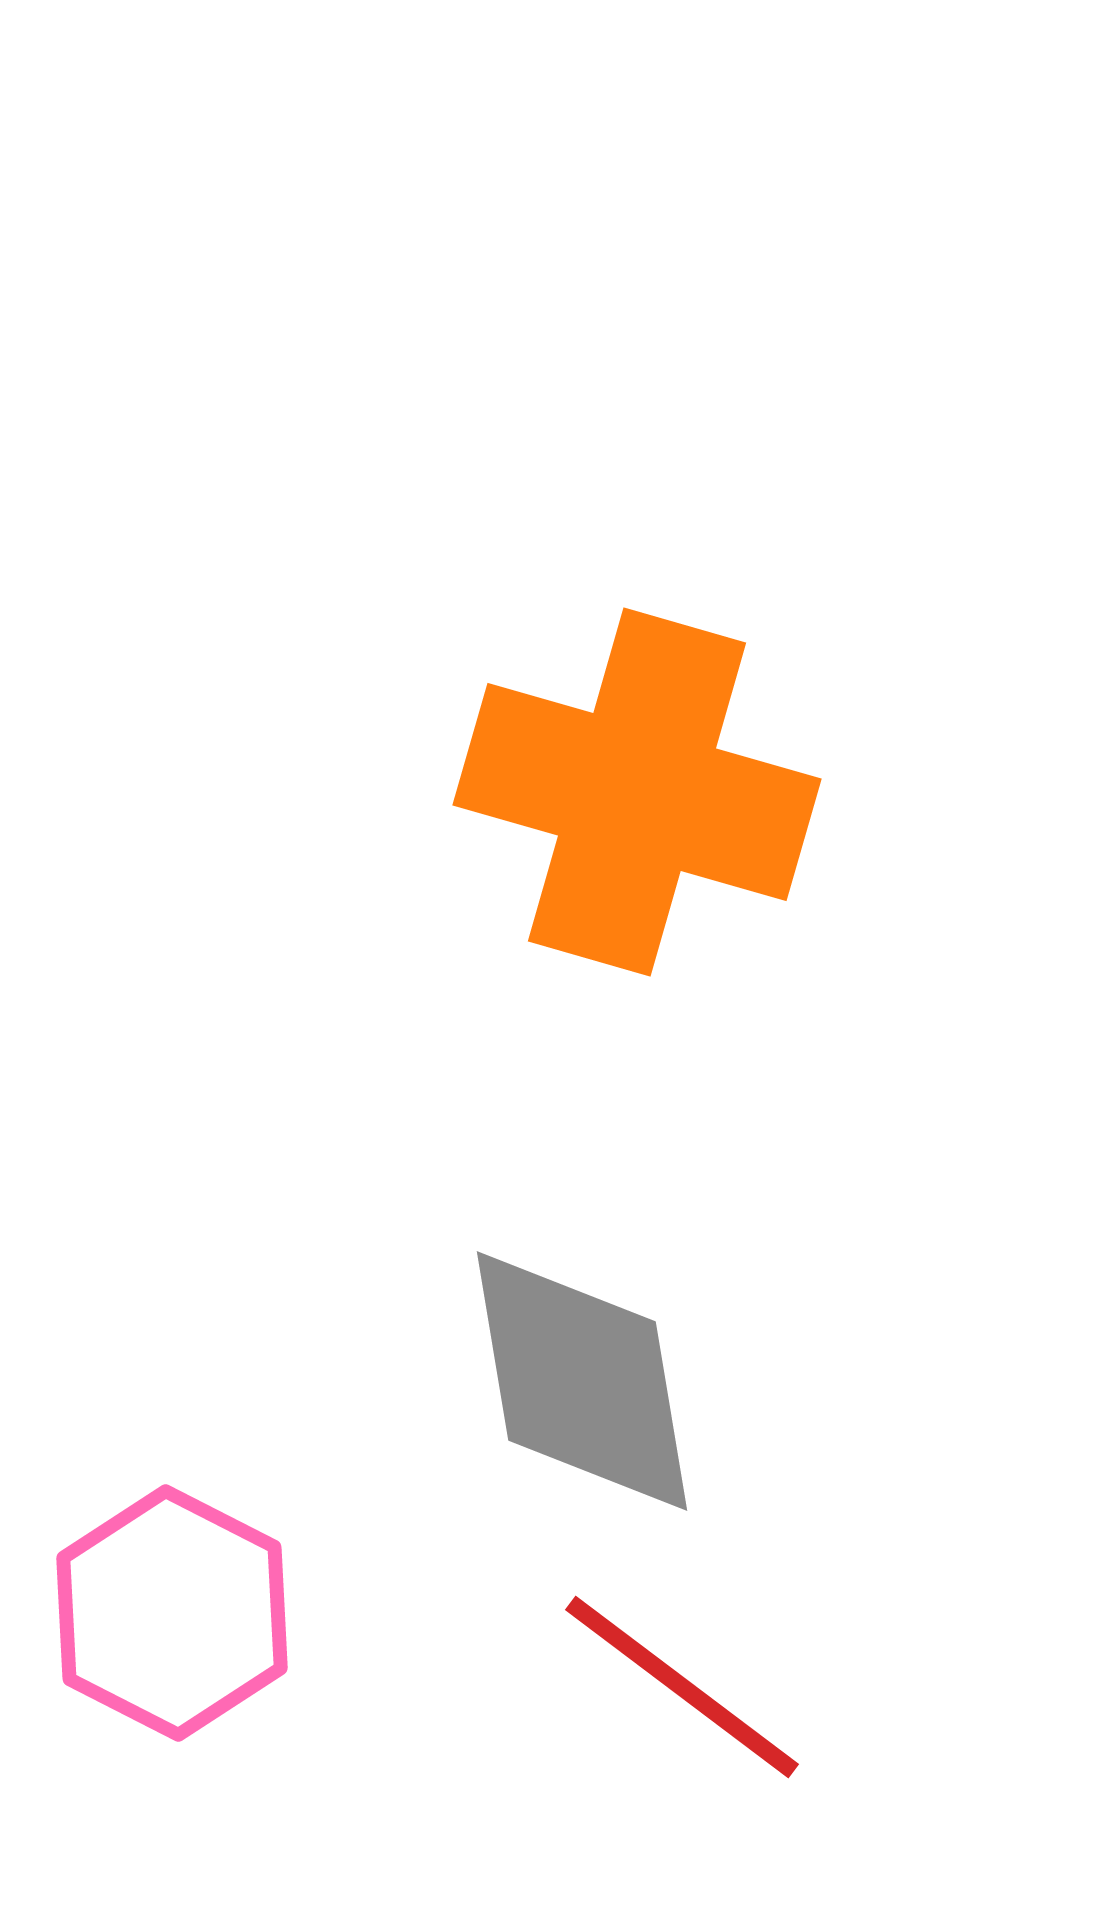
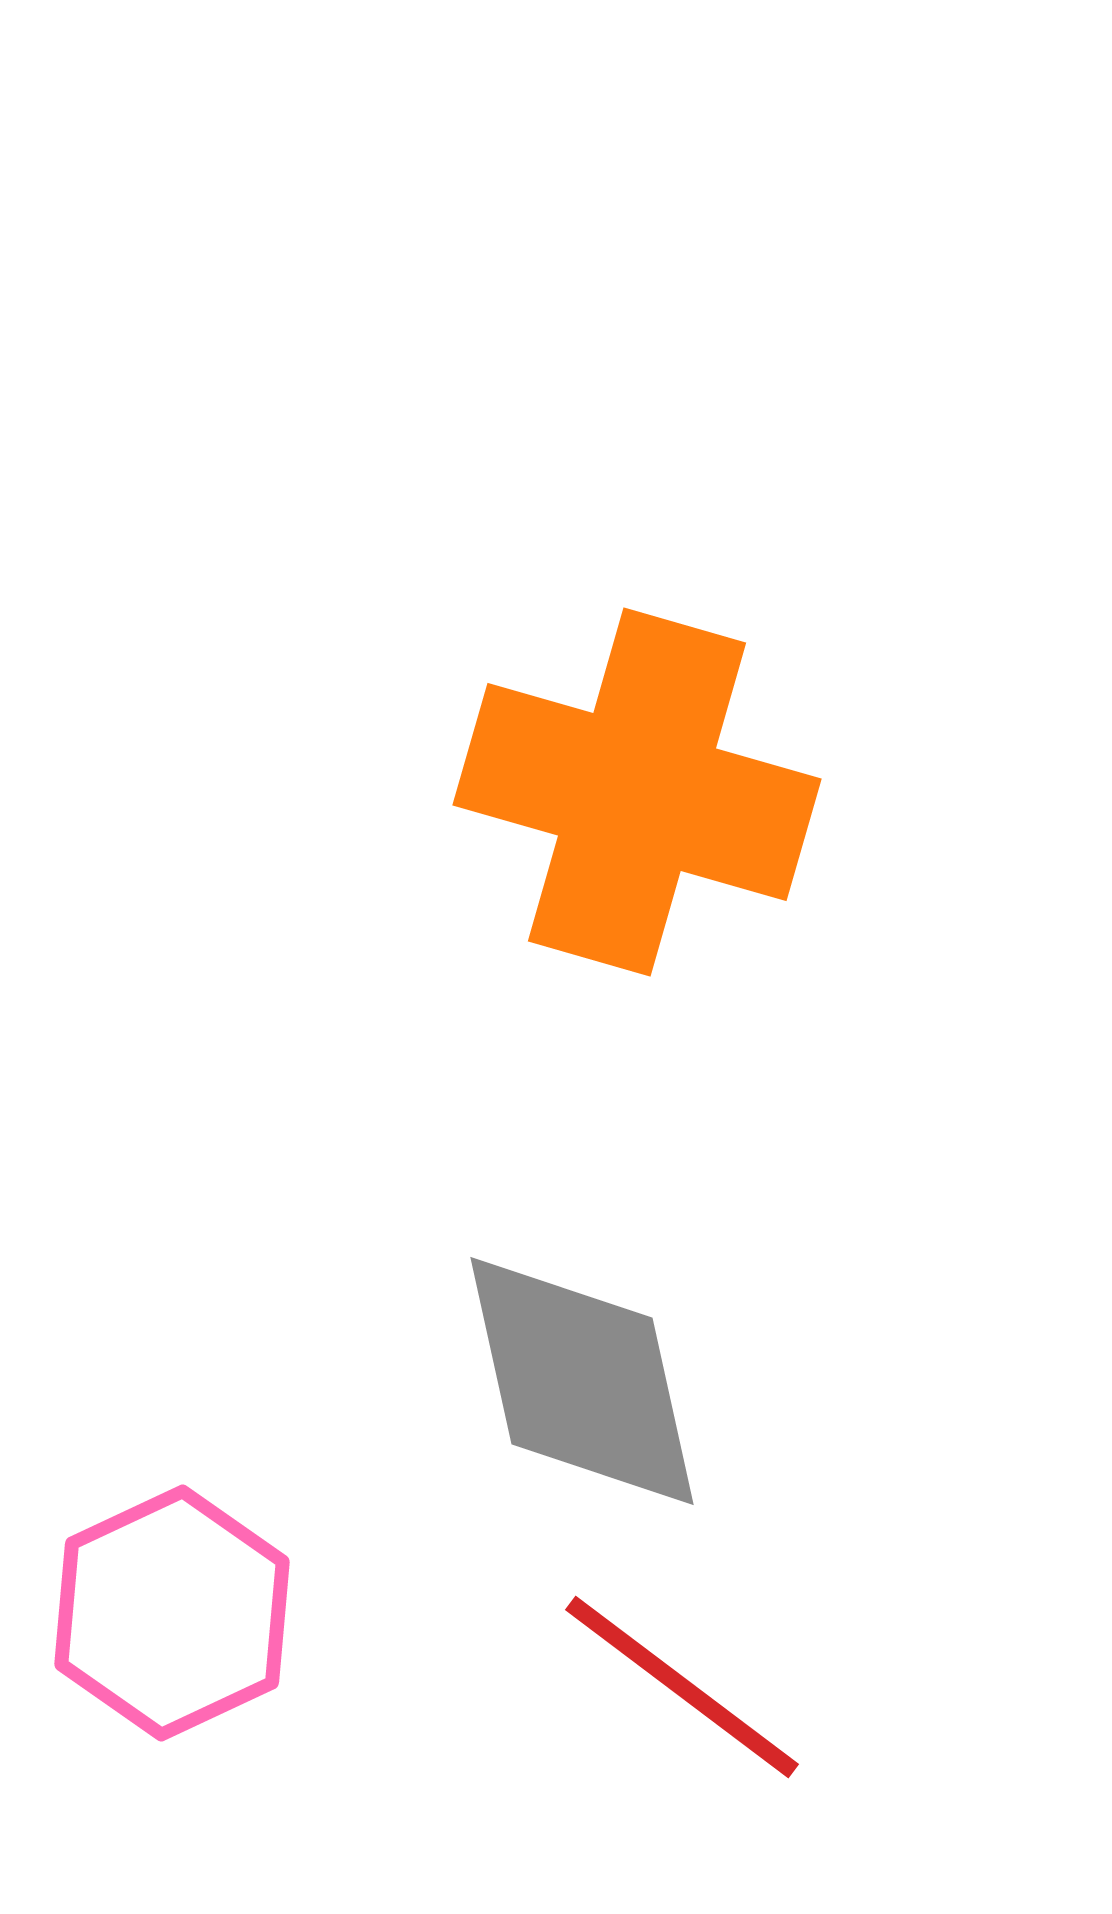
gray diamond: rotated 3 degrees counterclockwise
pink hexagon: rotated 8 degrees clockwise
